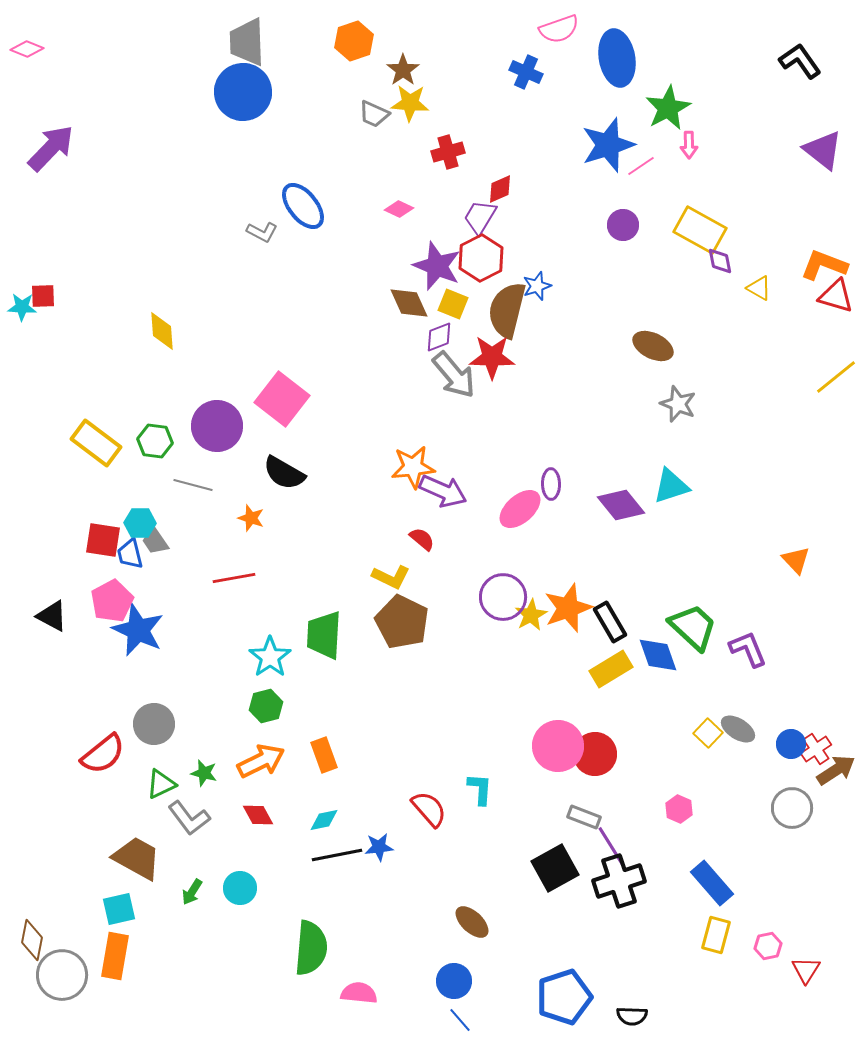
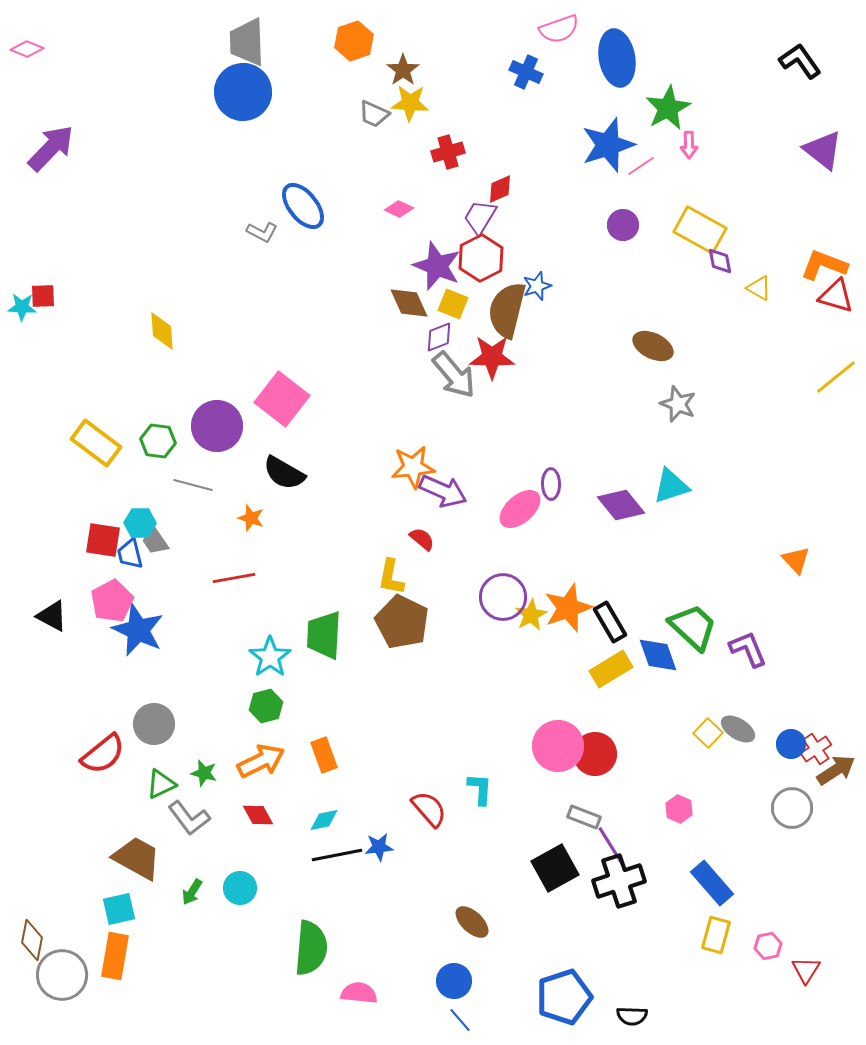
green hexagon at (155, 441): moved 3 px right
yellow L-shape at (391, 577): rotated 75 degrees clockwise
